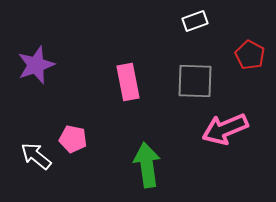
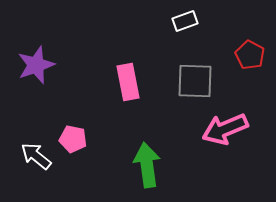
white rectangle: moved 10 px left
